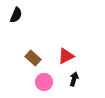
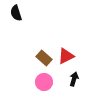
black semicircle: moved 2 px up; rotated 140 degrees clockwise
brown rectangle: moved 11 px right
